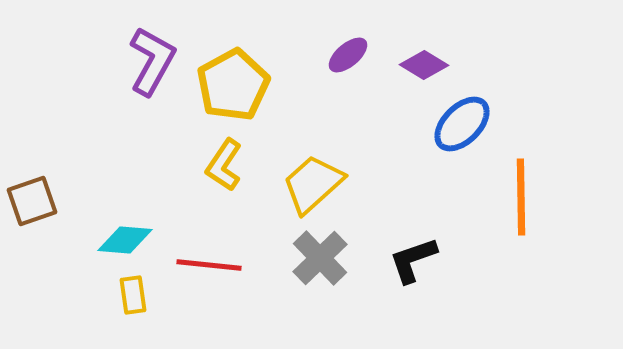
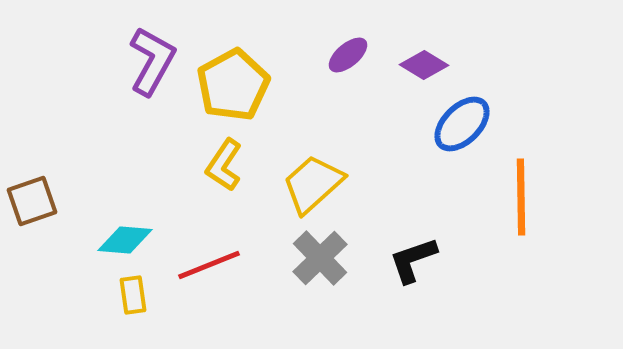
red line: rotated 28 degrees counterclockwise
